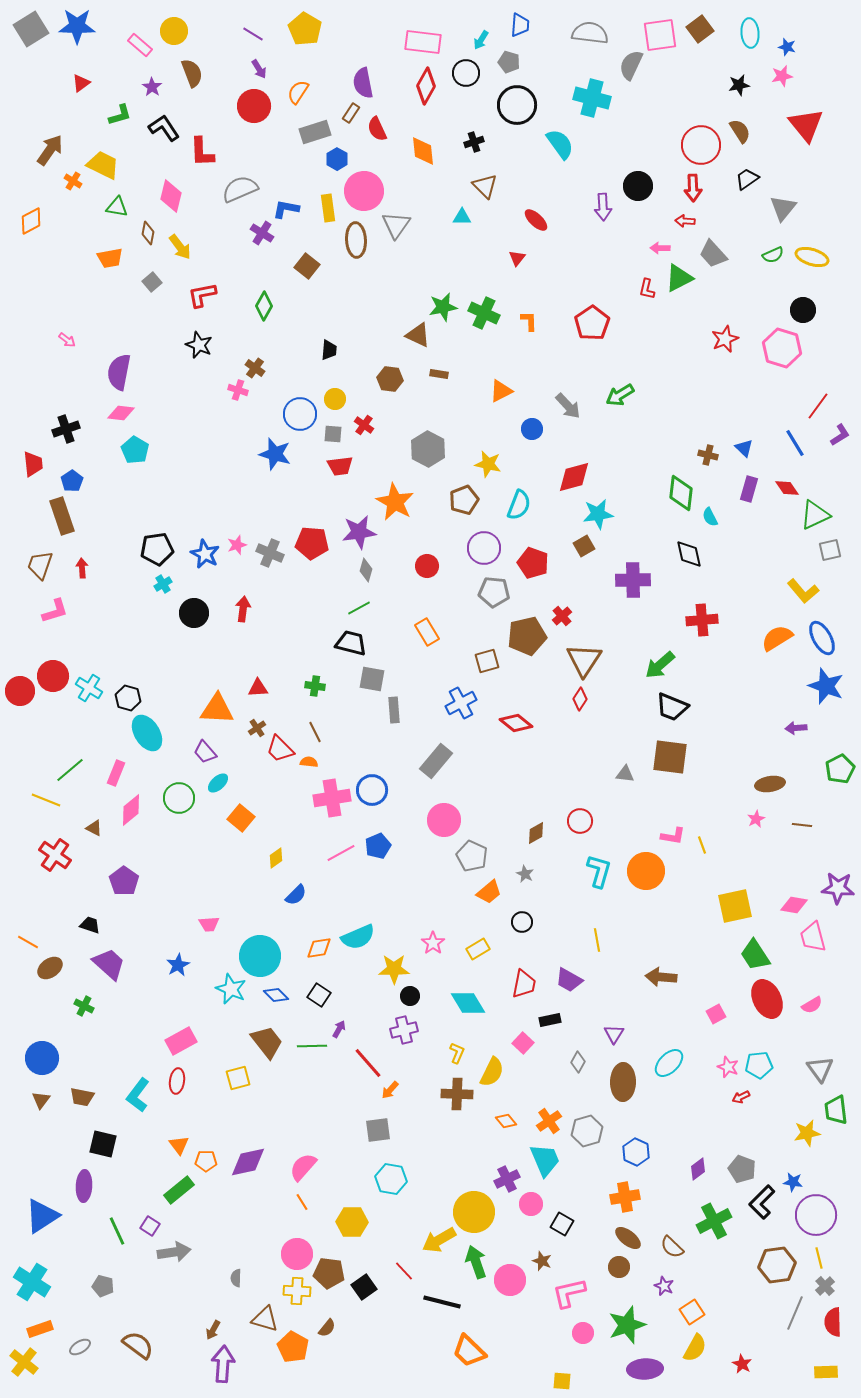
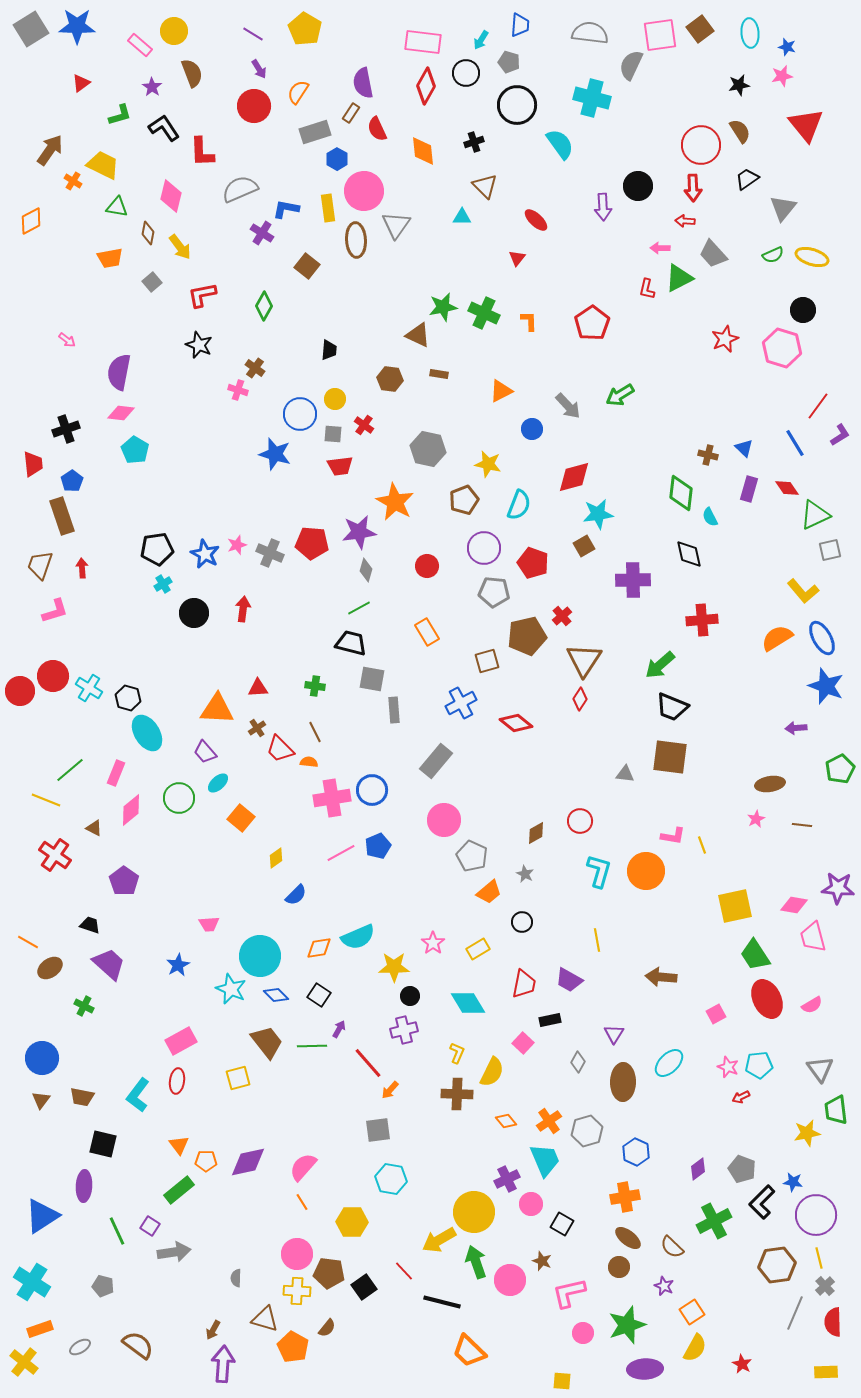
gray hexagon at (428, 449): rotated 16 degrees counterclockwise
yellow star at (394, 969): moved 2 px up
